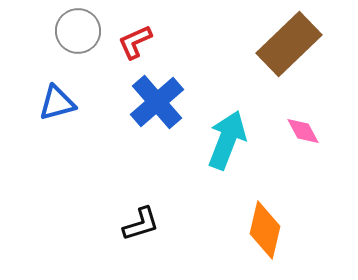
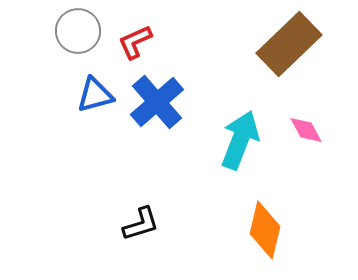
blue triangle: moved 38 px right, 8 px up
pink diamond: moved 3 px right, 1 px up
cyan arrow: moved 13 px right
